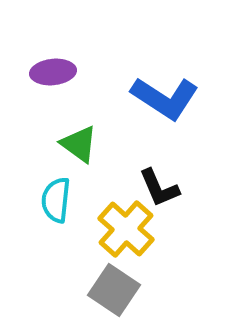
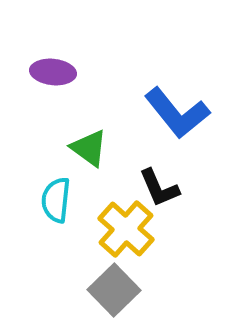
purple ellipse: rotated 12 degrees clockwise
blue L-shape: moved 12 px right, 15 px down; rotated 18 degrees clockwise
green triangle: moved 10 px right, 4 px down
gray square: rotated 12 degrees clockwise
